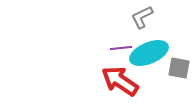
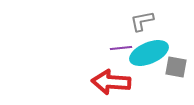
gray L-shape: moved 4 px down; rotated 15 degrees clockwise
gray square: moved 3 px left, 1 px up
red arrow: moved 9 px left, 1 px down; rotated 30 degrees counterclockwise
